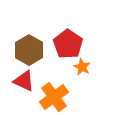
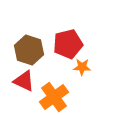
red pentagon: rotated 24 degrees clockwise
brown hexagon: rotated 12 degrees counterclockwise
orange star: rotated 24 degrees counterclockwise
